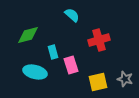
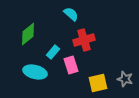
cyan semicircle: moved 1 px left, 1 px up
green diamond: moved 1 px up; rotated 25 degrees counterclockwise
red cross: moved 15 px left
cyan rectangle: rotated 56 degrees clockwise
yellow square: moved 1 px down
